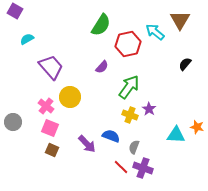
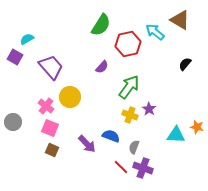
purple square: moved 46 px down
brown triangle: rotated 30 degrees counterclockwise
